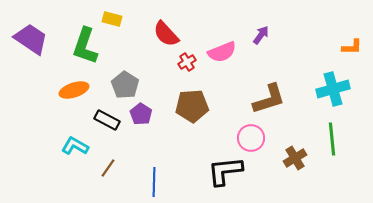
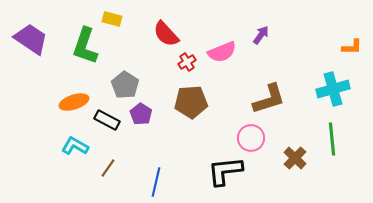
orange ellipse: moved 12 px down
brown pentagon: moved 1 px left, 4 px up
brown cross: rotated 15 degrees counterclockwise
blue line: moved 2 px right; rotated 12 degrees clockwise
